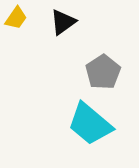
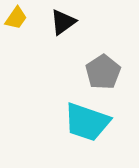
cyan trapezoid: moved 3 px left, 2 px up; rotated 21 degrees counterclockwise
